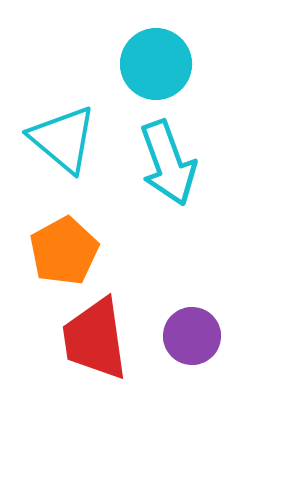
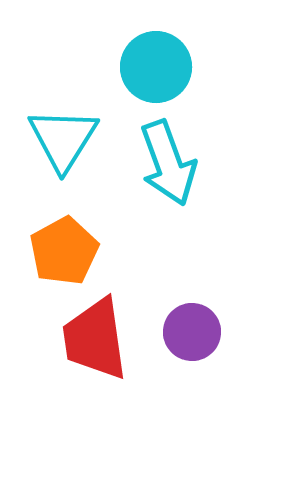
cyan circle: moved 3 px down
cyan triangle: rotated 22 degrees clockwise
purple circle: moved 4 px up
